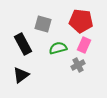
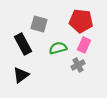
gray square: moved 4 px left
